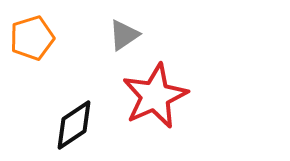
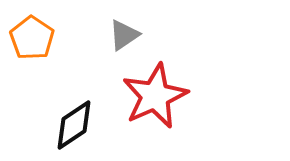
orange pentagon: rotated 21 degrees counterclockwise
